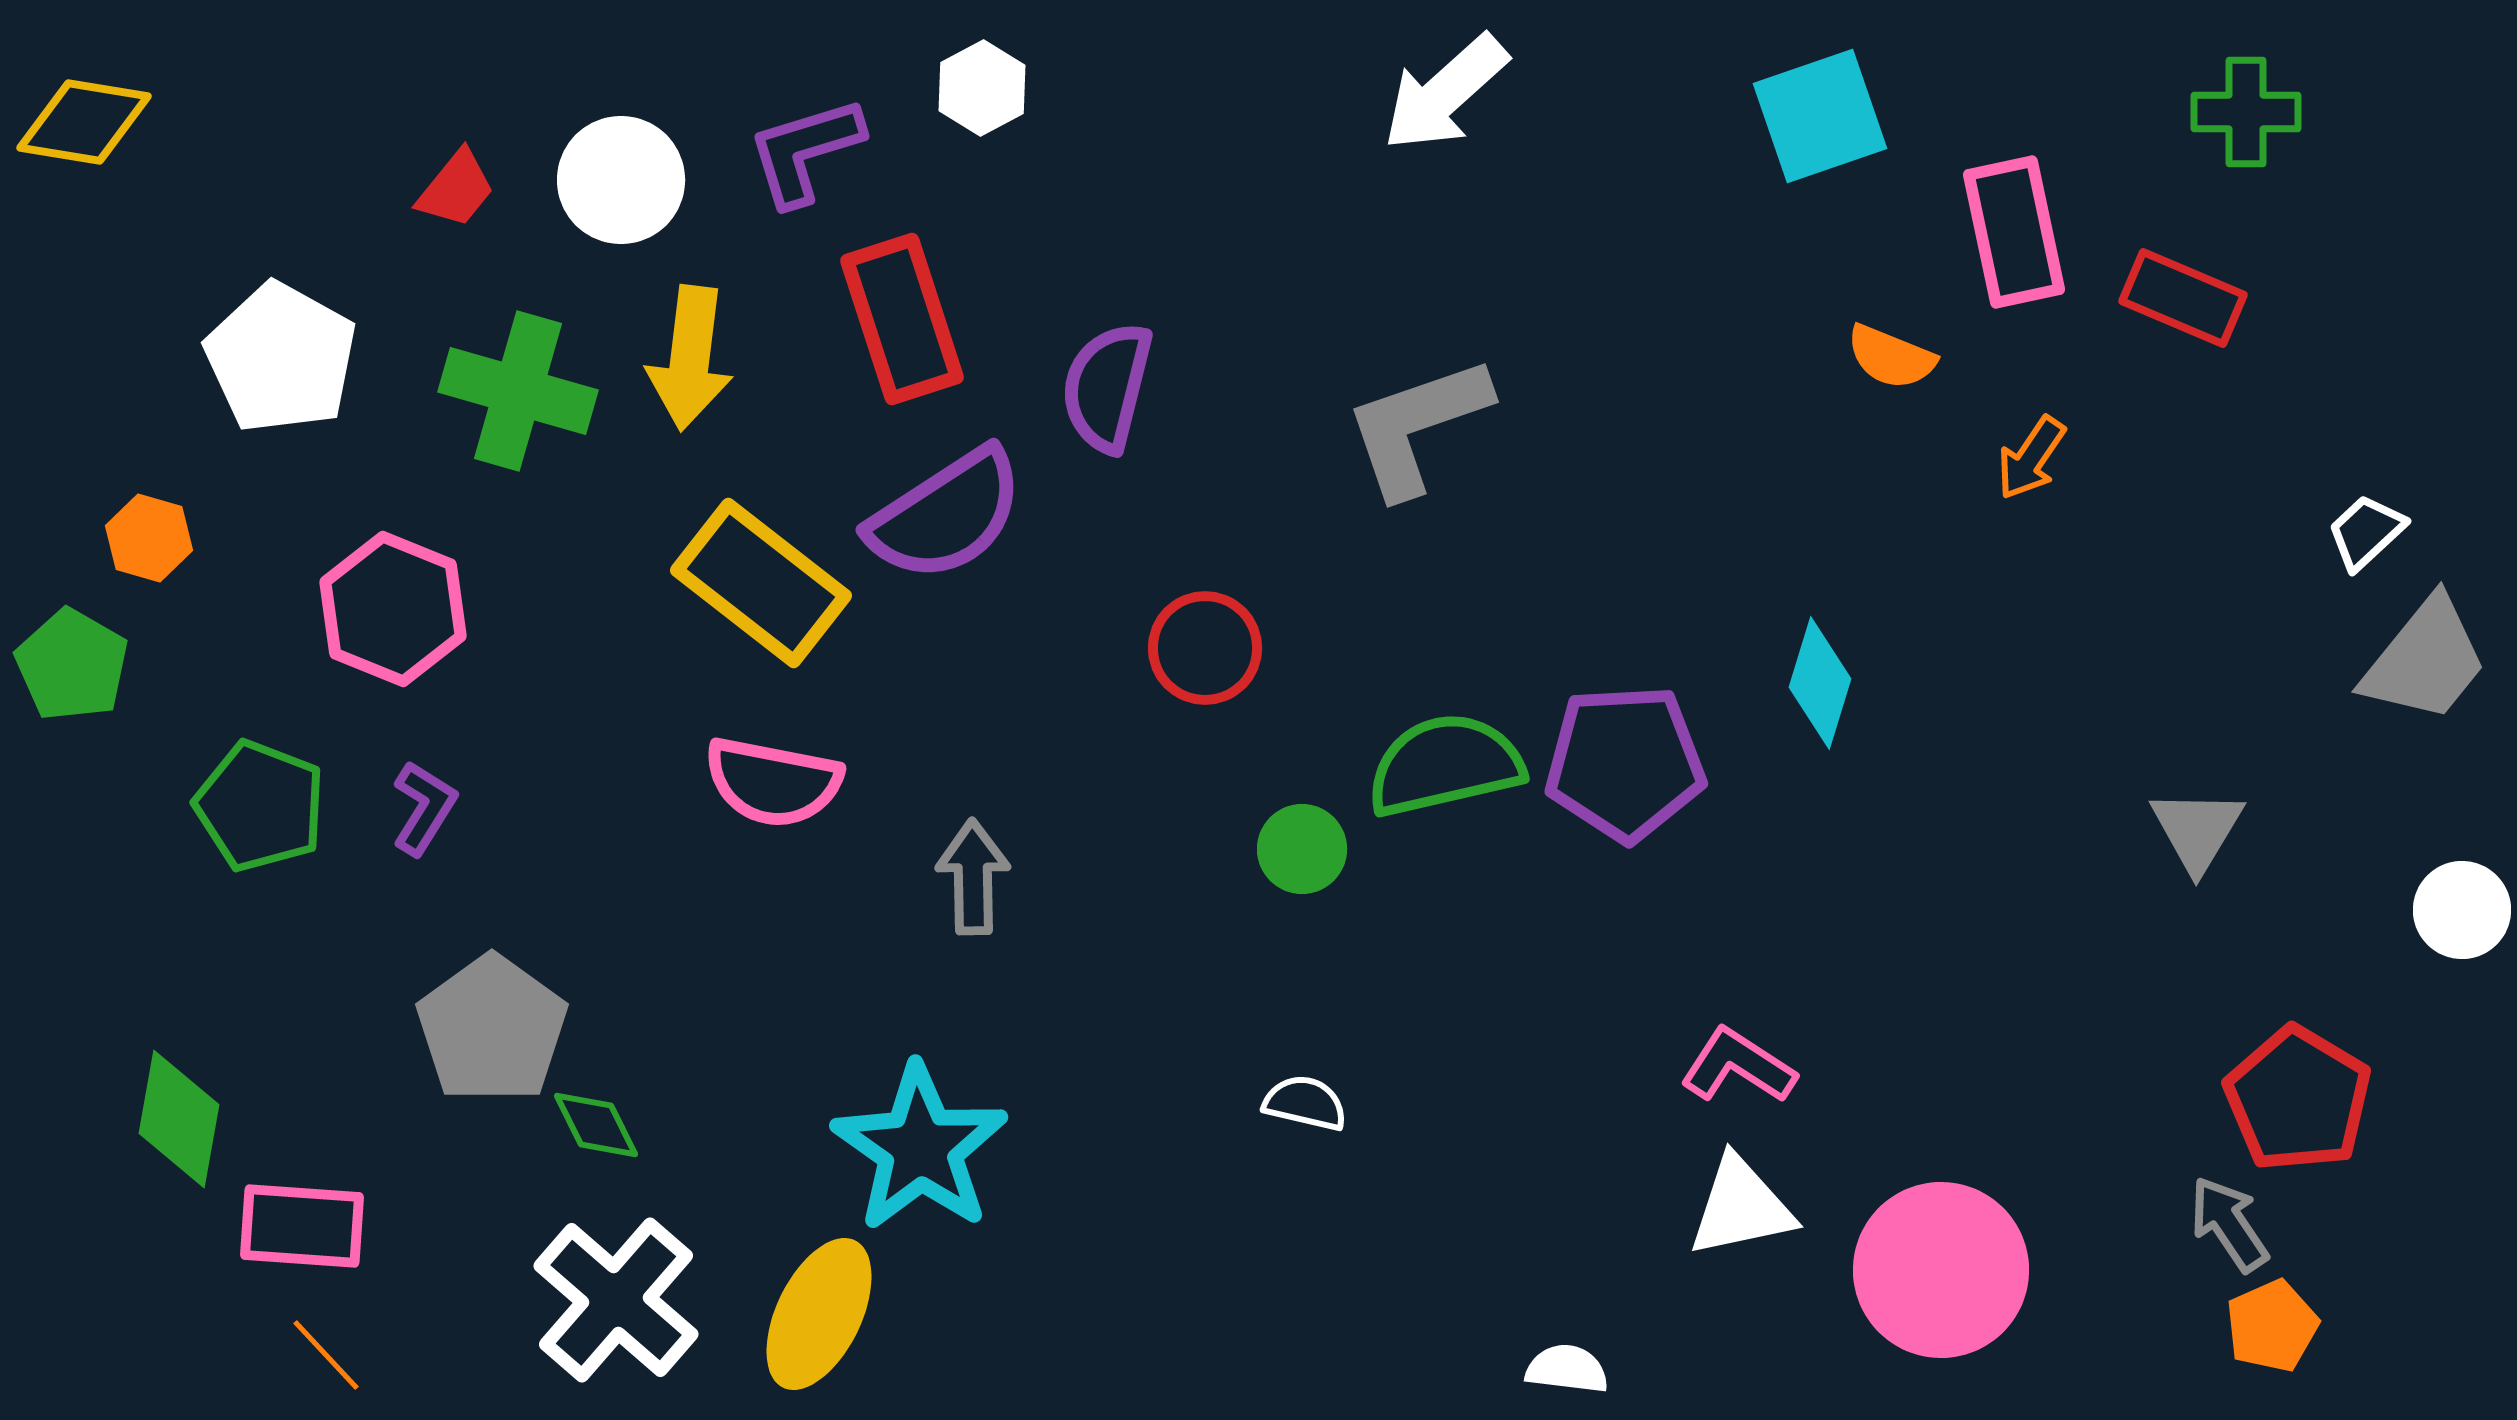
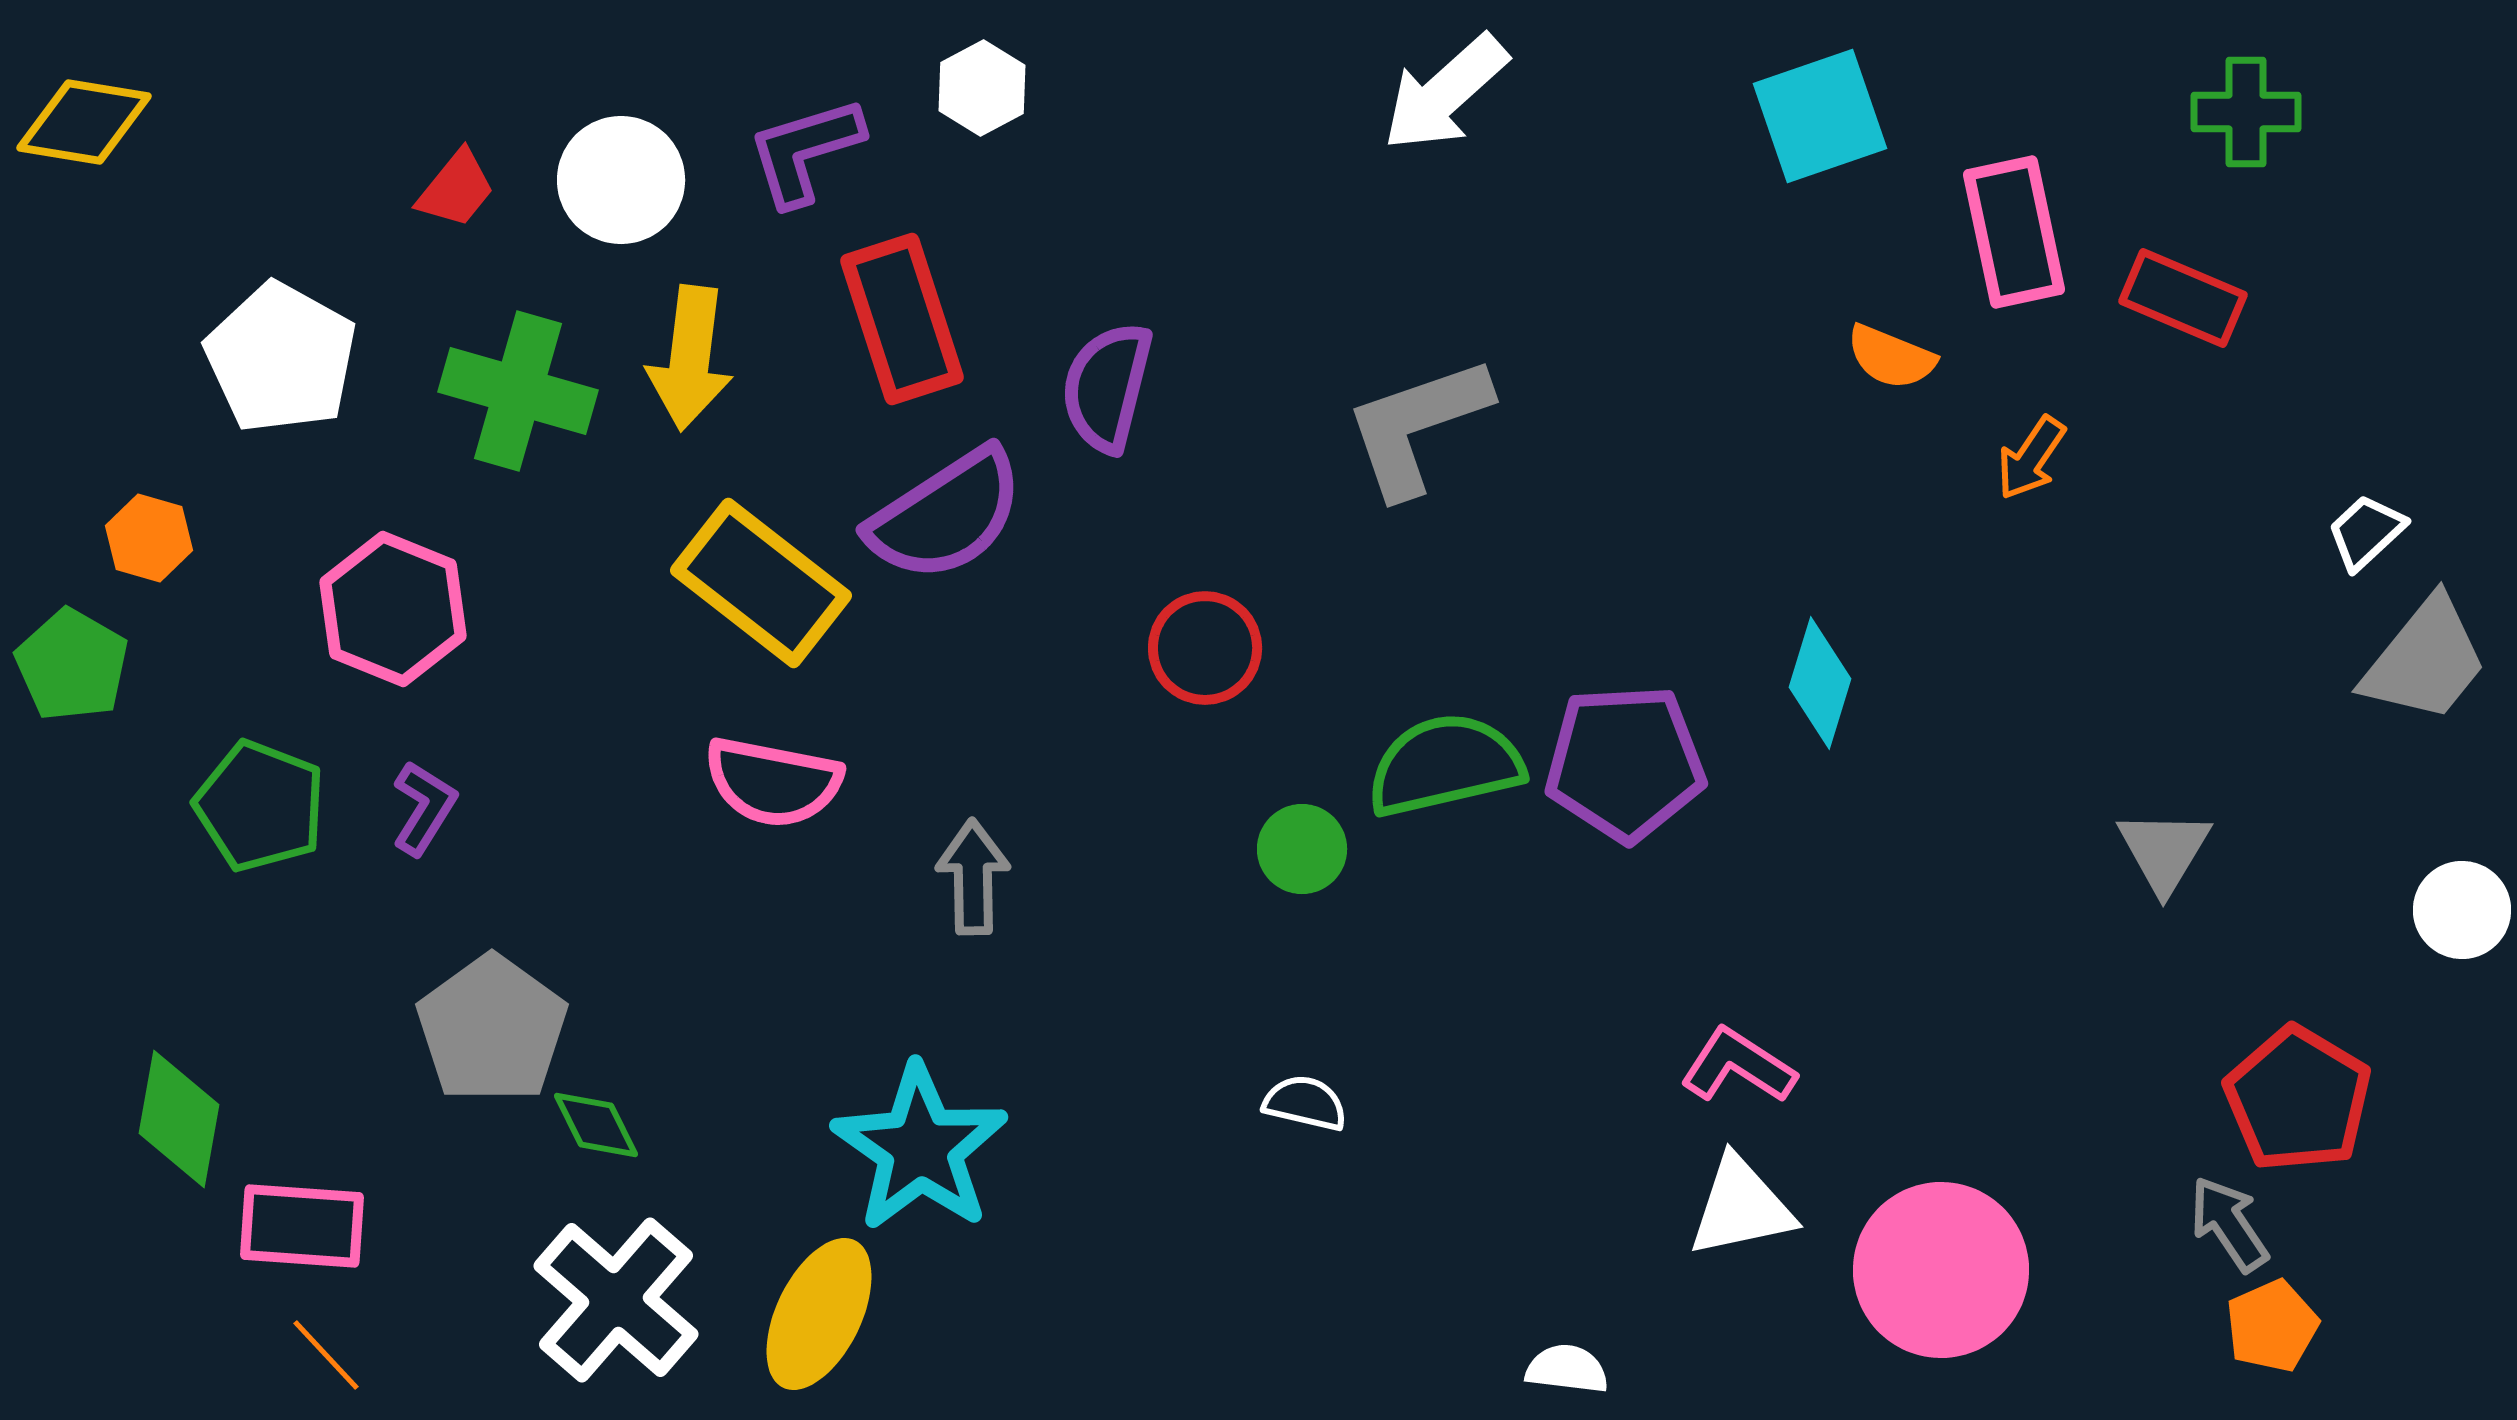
gray triangle at (2197, 830): moved 33 px left, 21 px down
